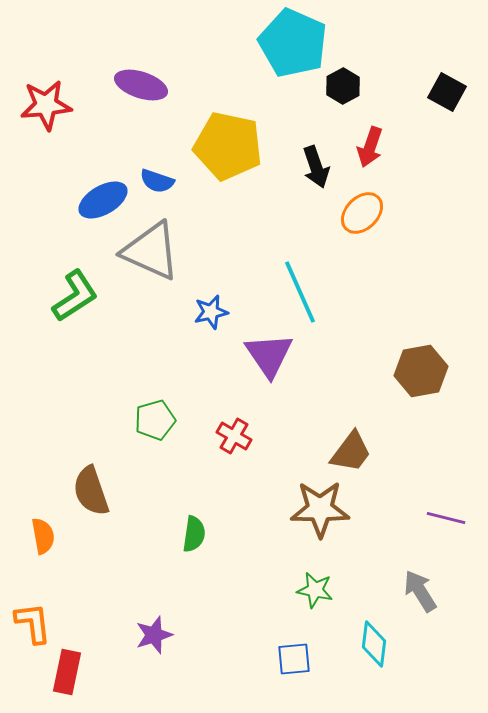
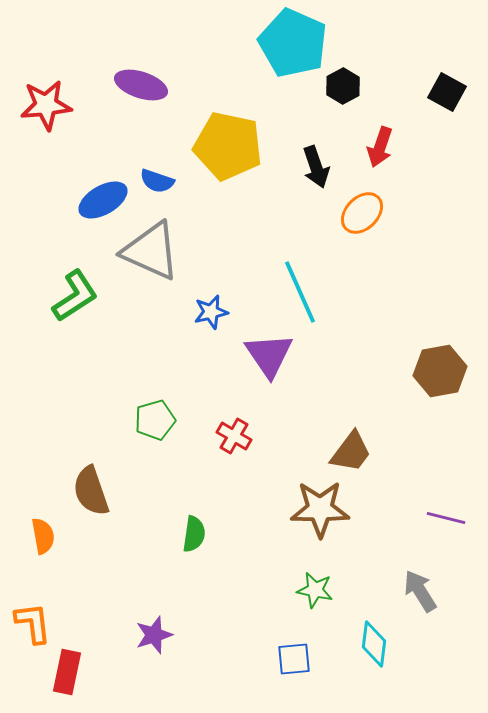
red arrow: moved 10 px right
brown hexagon: moved 19 px right
